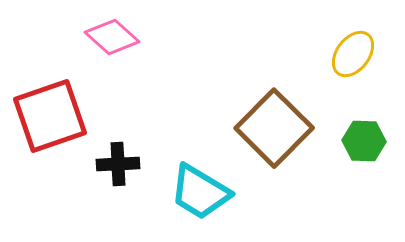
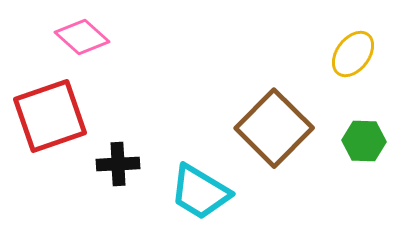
pink diamond: moved 30 px left
